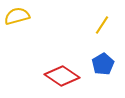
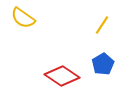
yellow semicircle: moved 6 px right, 2 px down; rotated 130 degrees counterclockwise
